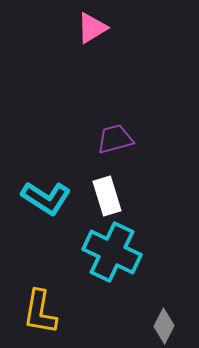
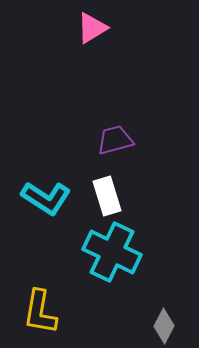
purple trapezoid: moved 1 px down
